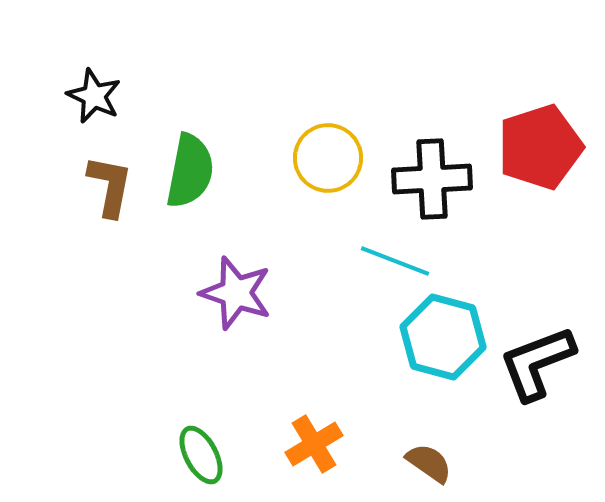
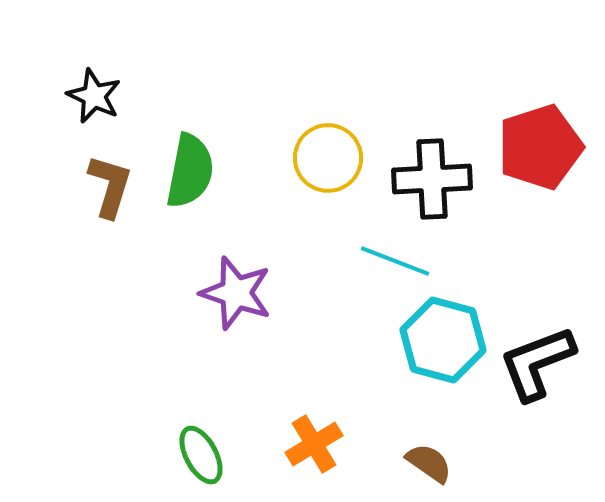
brown L-shape: rotated 6 degrees clockwise
cyan hexagon: moved 3 px down
